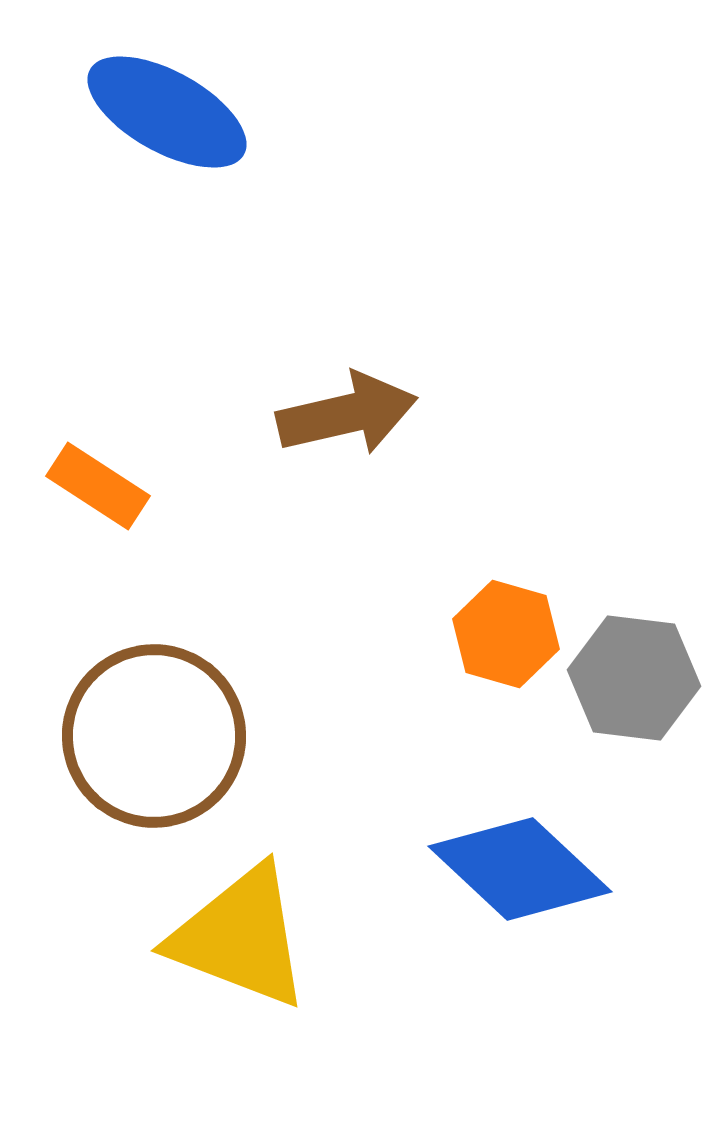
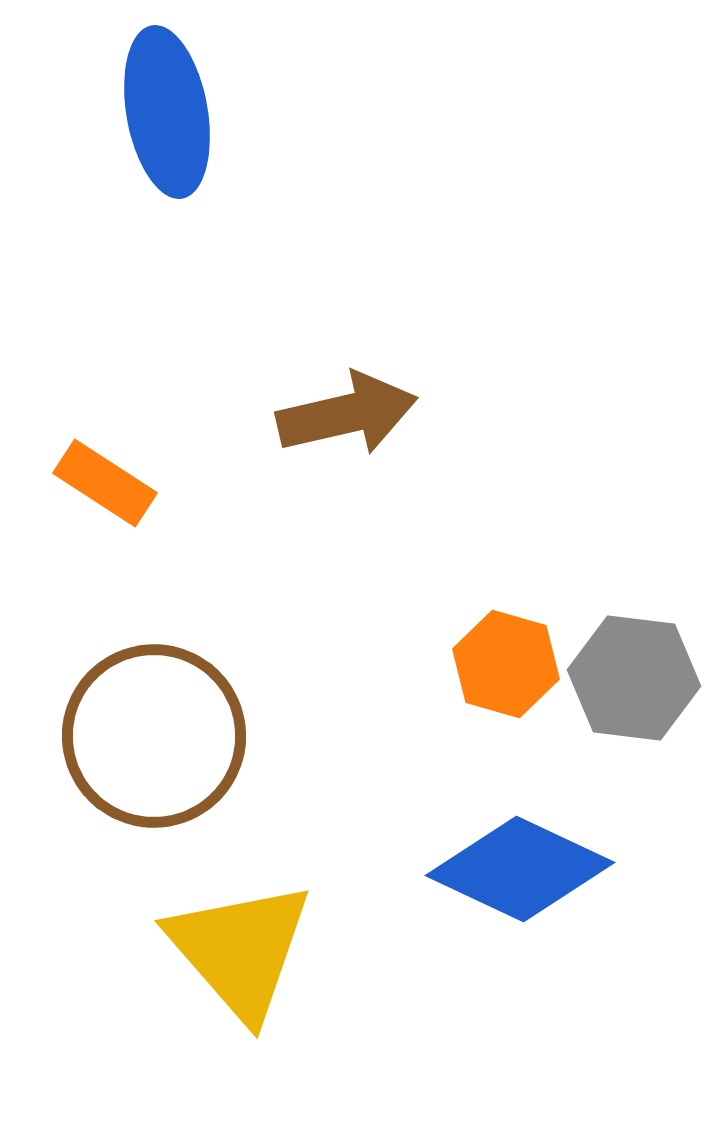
blue ellipse: rotated 51 degrees clockwise
orange rectangle: moved 7 px right, 3 px up
orange hexagon: moved 30 px down
blue diamond: rotated 18 degrees counterclockwise
yellow triangle: moved 13 px down; rotated 28 degrees clockwise
